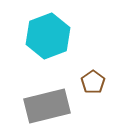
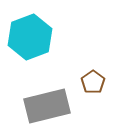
cyan hexagon: moved 18 px left, 1 px down
